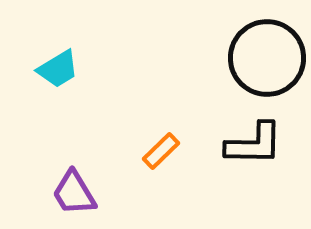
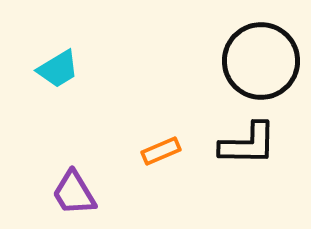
black circle: moved 6 px left, 3 px down
black L-shape: moved 6 px left
orange rectangle: rotated 21 degrees clockwise
